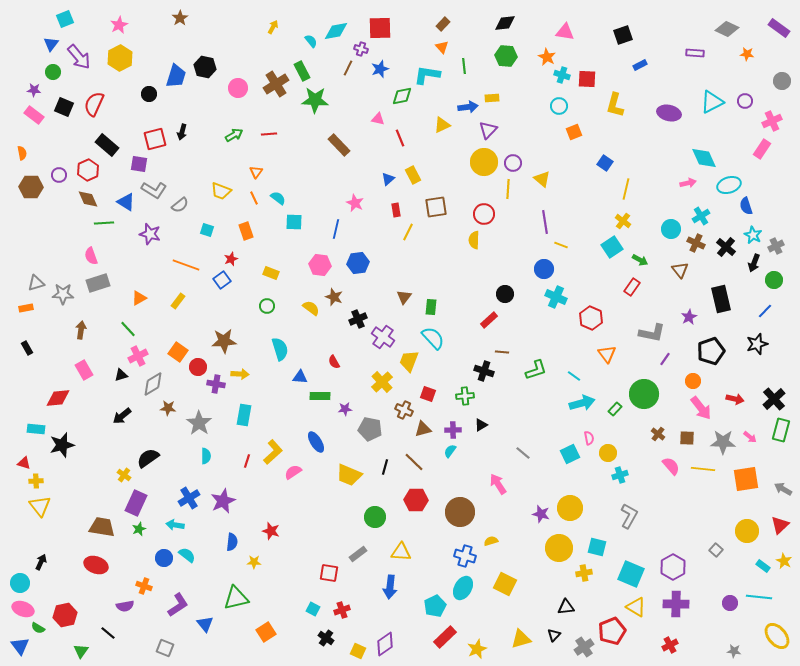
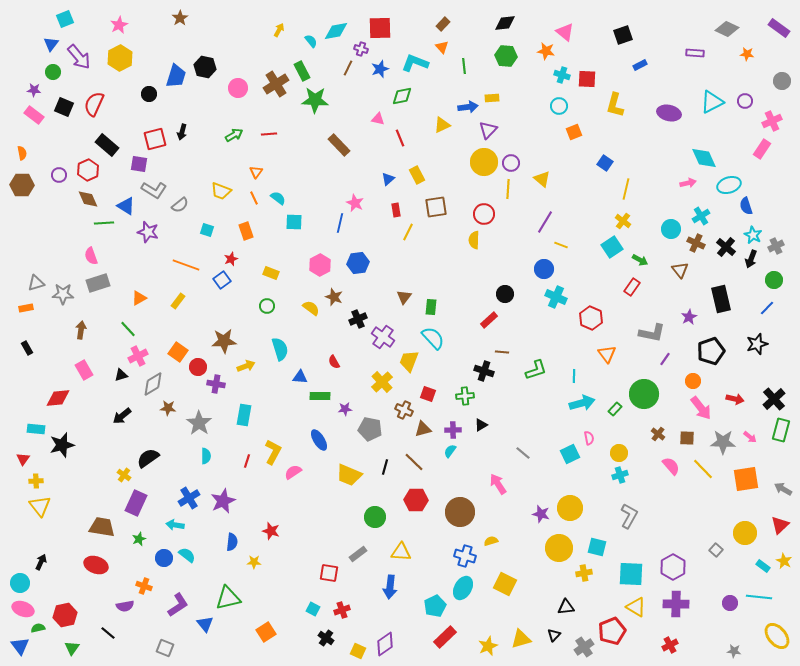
yellow arrow at (273, 27): moved 6 px right, 3 px down
pink triangle at (565, 32): rotated 30 degrees clockwise
orange star at (547, 57): moved 1 px left, 6 px up; rotated 18 degrees counterclockwise
cyan L-shape at (427, 75): moved 12 px left, 12 px up; rotated 12 degrees clockwise
purple circle at (513, 163): moved 2 px left
yellow rectangle at (413, 175): moved 4 px right
brown hexagon at (31, 187): moved 9 px left, 2 px up
blue triangle at (126, 202): moved 4 px down
purple line at (545, 222): rotated 40 degrees clockwise
blue line at (336, 229): moved 4 px right, 6 px up
purple star at (150, 234): moved 2 px left, 2 px up
black arrow at (754, 263): moved 3 px left, 4 px up
pink hexagon at (320, 265): rotated 25 degrees clockwise
blue line at (765, 311): moved 2 px right, 3 px up
yellow arrow at (240, 374): moved 6 px right, 8 px up; rotated 24 degrees counterclockwise
cyan line at (574, 376): rotated 56 degrees clockwise
blue ellipse at (316, 442): moved 3 px right, 2 px up
yellow L-shape at (273, 452): rotated 20 degrees counterclockwise
yellow circle at (608, 453): moved 11 px right
red triangle at (24, 463): moved 1 px left, 4 px up; rotated 48 degrees clockwise
yellow line at (703, 469): rotated 40 degrees clockwise
green star at (139, 529): moved 10 px down
yellow circle at (747, 531): moved 2 px left, 2 px down
cyan square at (631, 574): rotated 20 degrees counterclockwise
green triangle at (236, 598): moved 8 px left
green semicircle at (38, 628): rotated 136 degrees clockwise
yellow star at (477, 649): moved 11 px right, 3 px up
green triangle at (81, 651): moved 9 px left, 3 px up
